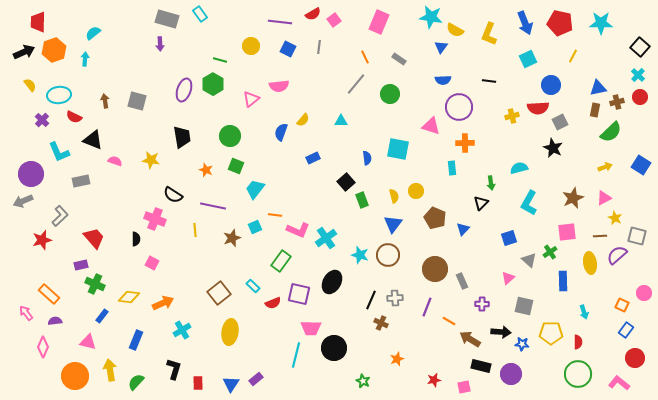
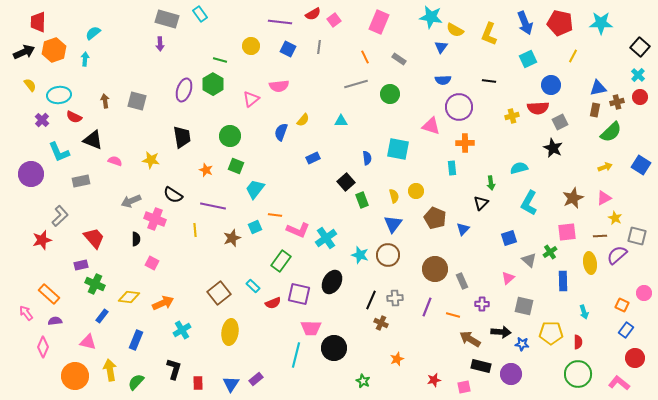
gray line at (356, 84): rotated 35 degrees clockwise
gray arrow at (23, 201): moved 108 px right
orange line at (449, 321): moved 4 px right, 6 px up; rotated 16 degrees counterclockwise
